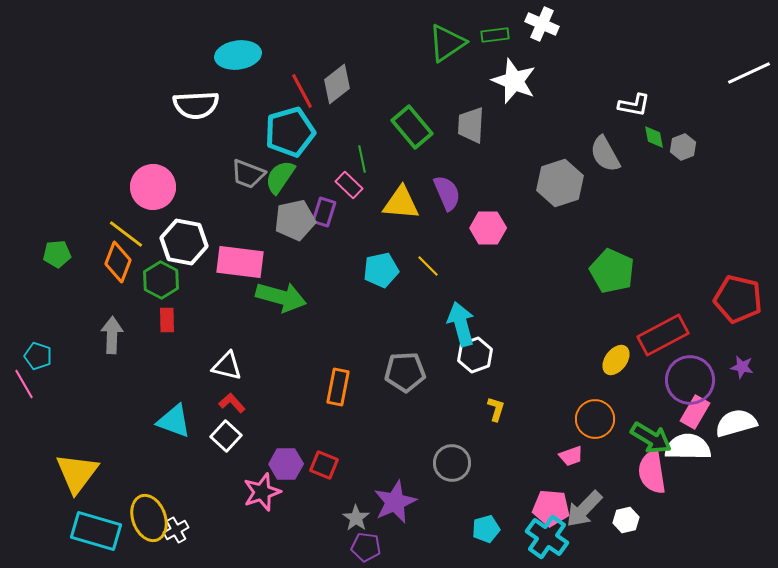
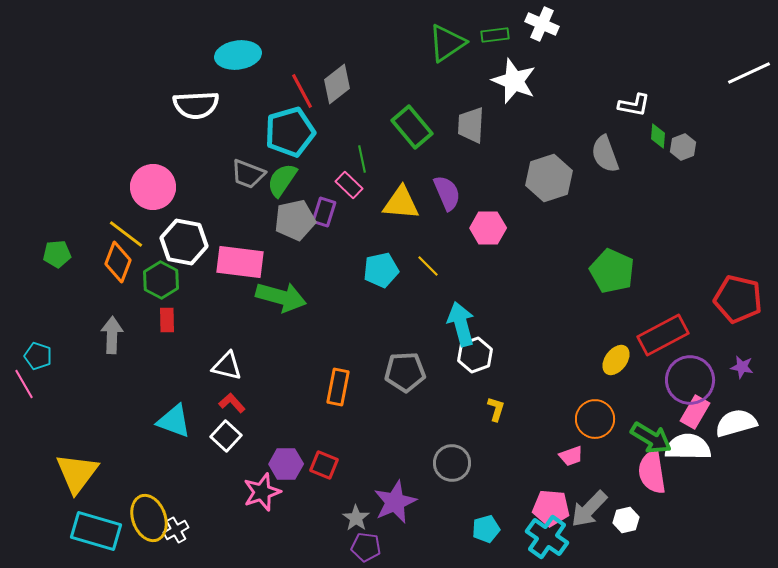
green diamond at (654, 137): moved 4 px right, 1 px up; rotated 15 degrees clockwise
gray semicircle at (605, 154): rotated 9 degrees clockwise
green semicircle at (280, 177): moved 2 px right, 3 px down
gray hexagon at (560, 183): moved 11 px left, 5 px up
gray arrow at (584, 509): moved 5 px right
